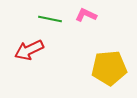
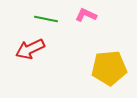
green line: moved 4 px left
red arrow: moved 1 px right, 1 px up
